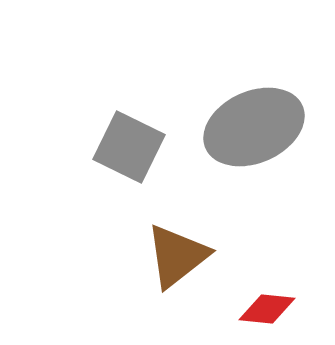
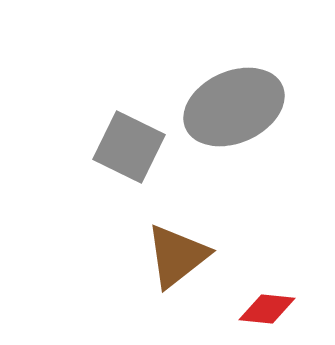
gray ellipse: moved 20 px left, 20 px up
